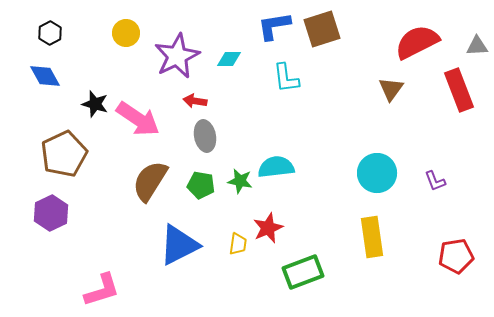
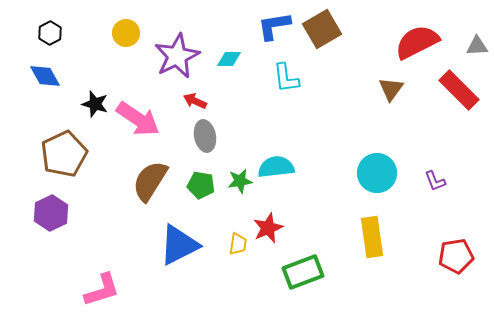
brown square: rotated 12 degrees counterclockwise
red rectangle: rotated 24 degrees counterclockwise
red arrow: rotated 15 degrees clockwise
green star: rotated 20 degrees counterclockwise
